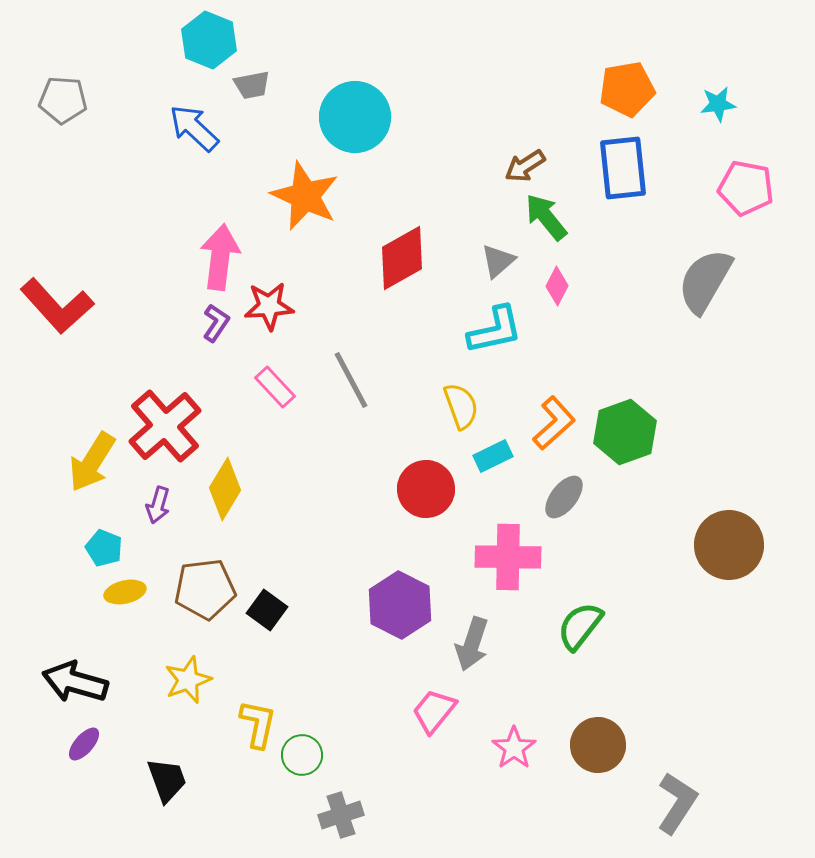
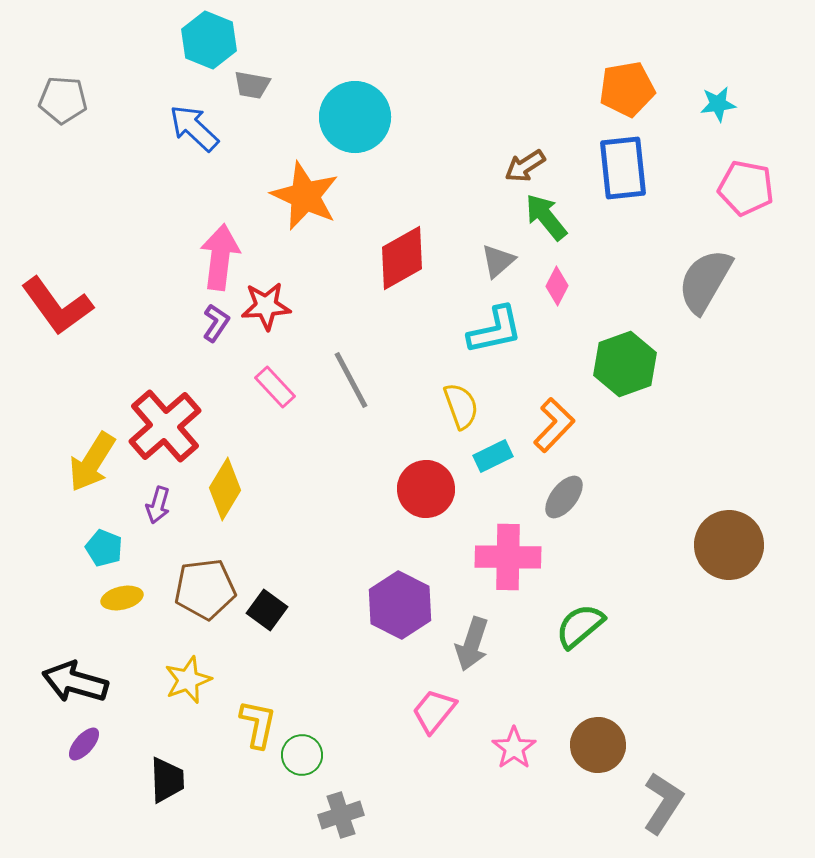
gray trapezoid at (252, 85): rotated 21 degrees clockwise
red L-shape at (57, 306): rotated 6 degrees clockwise
red star at (269, 306): moved 3 px left
orange L-shape at (554, 423): moved 2 px down; rotated 4 degrees counterclockwise
green hexagon at (625, 432): moved 68 px up
yellow ellipse at (125, 592): moved 3 px left, 6 px down
green semicircle at (580, 626): rotated 12 degrees clockwise
black trapezoid at (167, 780): rotated 18 degrees clockwise
gray L-shape at (677, 803): moved 14 px left
